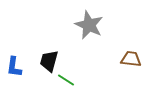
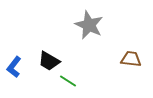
black trapezoid: rotated 75 degrees counterclockwise
blue L-shape: rotated 30 degrees clockwise
green line: moved 2 px right, 1 px down
